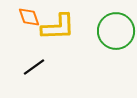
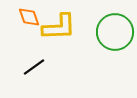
yellow L-shape: moved 1 px right
green circle: moved 1 px left, 1 px down
